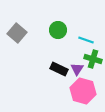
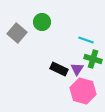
green circle: moved 16 px left, 8 px up
